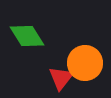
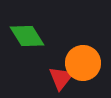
orange circle: moved 2 px left
